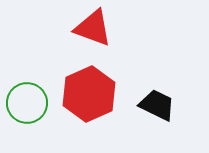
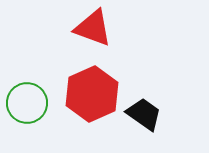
red hexagon: moved 3 px right
black trapezoid: moved 13 px left, 9 px down; rotated 9 degrees clockwise
